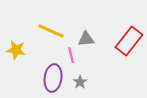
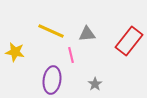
gray triangle: moved 1 px right, 5 px up
yellow star: moved 1 px left, 2 px down
purple ellipse: moved 1 px left, 2 px down
gray star: moved 15 px right, 2 px down
